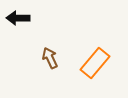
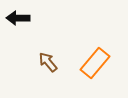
brown arrow: moved 2 px left, 4 px down; rotated 15 degrees counterclockwise
